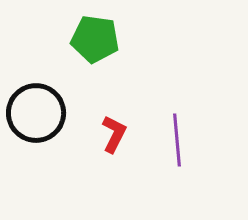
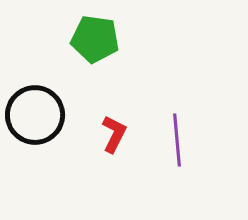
black circle: moved 1 px left, 2 px down
